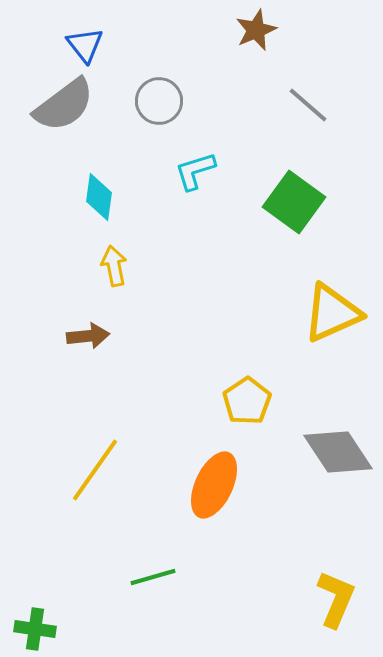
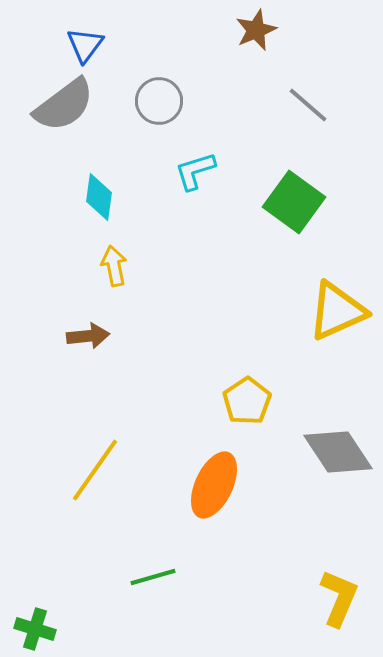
blue triangle: rotated 15 degrees clockwise
yellow triangle: moved 5 px right, 2 px up
yellow L-shape: moved 3 px right, 1 px up
green cross: rotated 9 degrees clockwise
